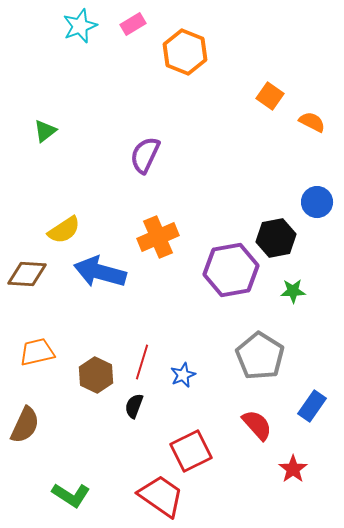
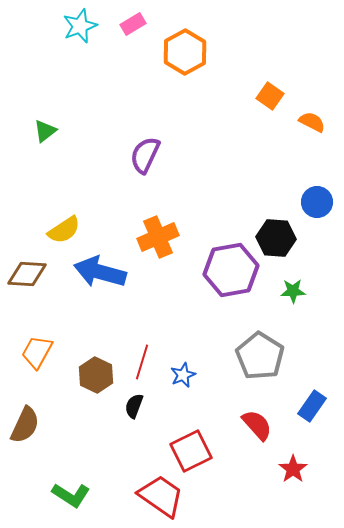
orange hexagon: rotated 9 degrees clockwise
black hexagon: rotated 15 degrees clockwise
orange trapezoid: rotated 48 degrees counterclockwise
